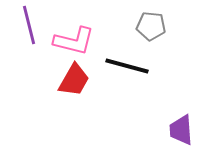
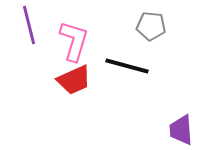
pink L-shape: rotated 87 degrees counterclockwise
red trapezoid: rotated 36 degrees clockwise
